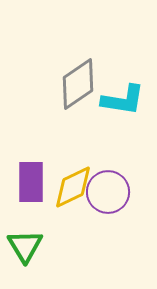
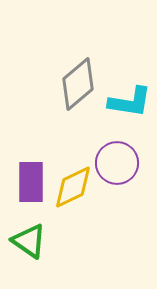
gray diamond: rotated 6 degrees counterclockwise
cyan L-shape: moved 7 px right, 2 px down
purple circle: moved 9 px right, 29 px up
green triangle: moved 4 px right, 5 px up; rotated 24 degrees counterclockwise
